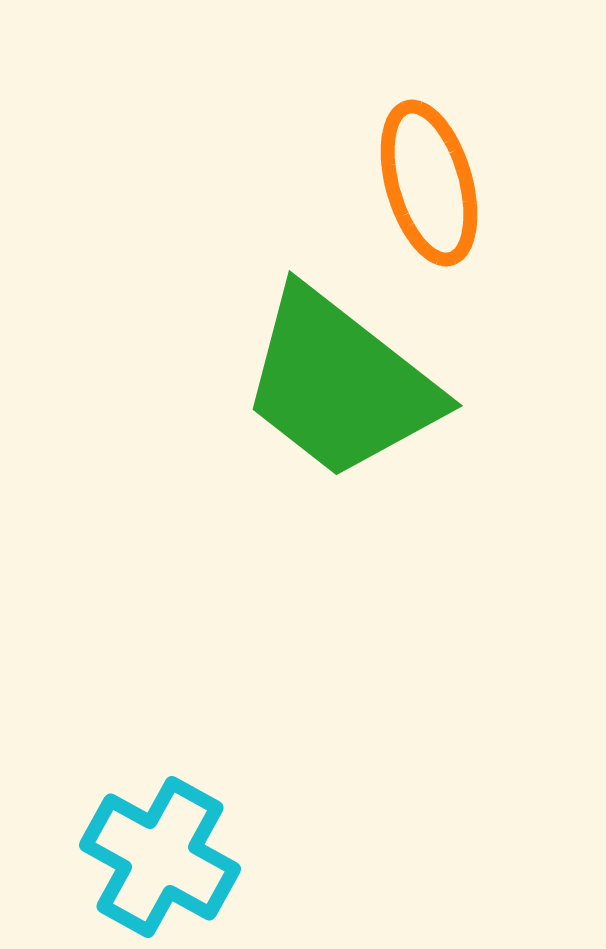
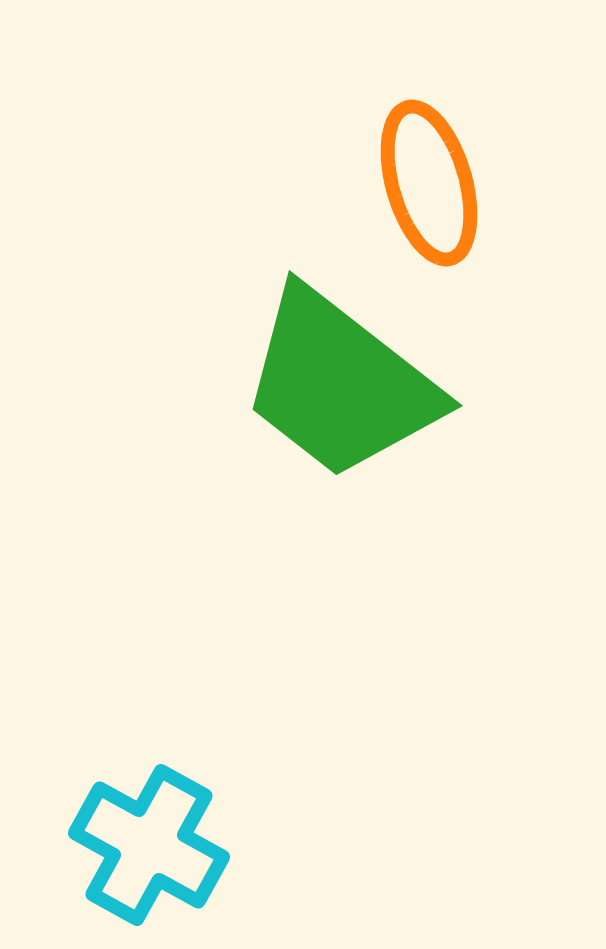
cyan cross: moved 11 px left, 12 px up
